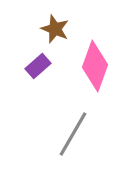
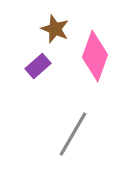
pink diamond: moved 10 px up
